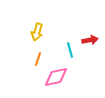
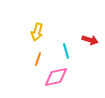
red arrow: rotated 28 degrees clockwise
cyan line: moved 4 px left, 1 px down
